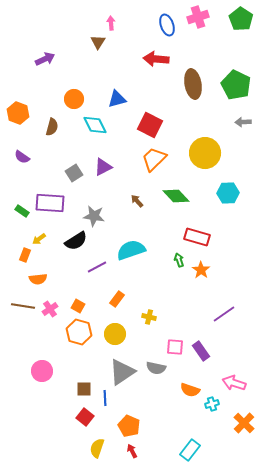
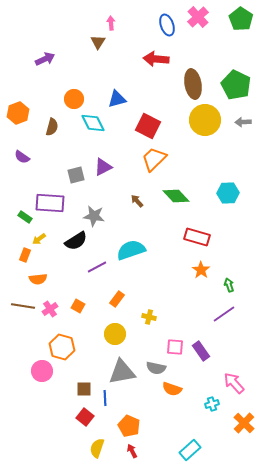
pink cross at (198, 17): rotated 25 degrees counterclockwise
orange hexagon at (18, 113): rotated 20 degrees clockwise
cyan diamond at (95, 125): moved 2 px left, 2 px up
red square at (150, 125): moved 2 px left, 1 px down
yellow circle at (205, 153): moved 33 px up
gray square at (74, 173): moved 2 px right, 2 px down; rotated 18 degrees clockwise
green rectangle at (22, 211): moved 3 px right, 6 px down
green arrow at (179, 260): moved 50 px right, 25 px down
orange hexagon at (79, 332): moved 17 px left, 15 px down
gray triangle at (122, 372): rotated 24 degrees clockwise
pink arrow at (234, 383): rotated 30 degrees clockwise
orange semicircle at (190, 390): moved 18 px left, 1 px up
cyan rectangle at (190, 450): rotated 10 degrees clockwise
